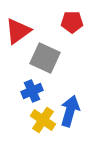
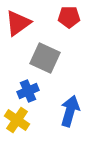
red pentagon: moved 3 px left, 5 px up
red triangle: moved 8 px up
blue cross: moved 4 px left
yellow cross: moved 26 px left
